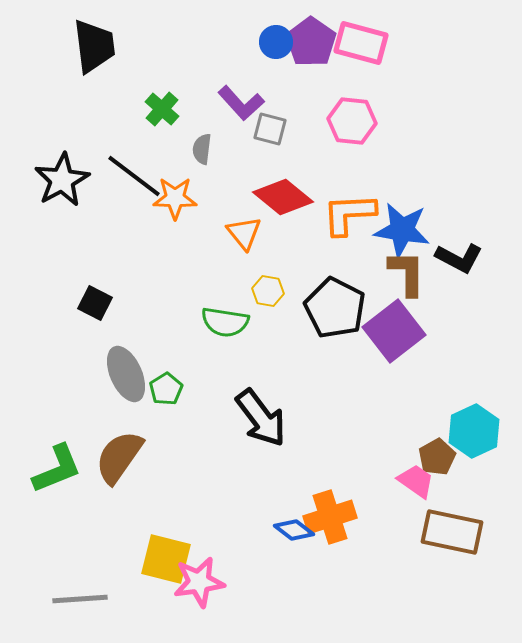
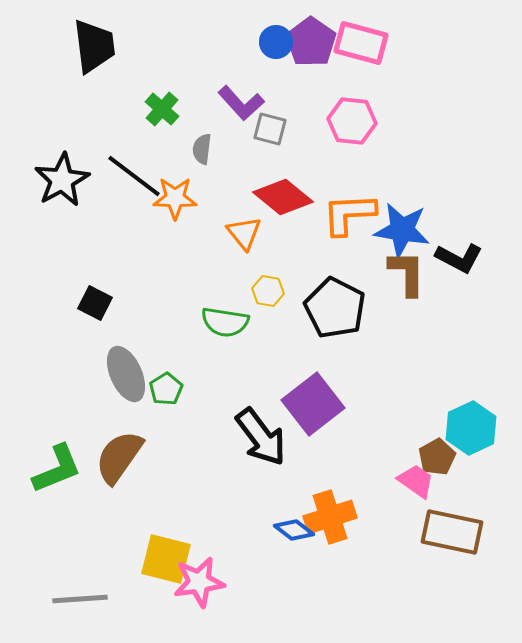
purple square: moved 81 px left, 73 px down
black arrow: moved 19 px down
cyan hexagon: moved 3 px left, 3 px up
